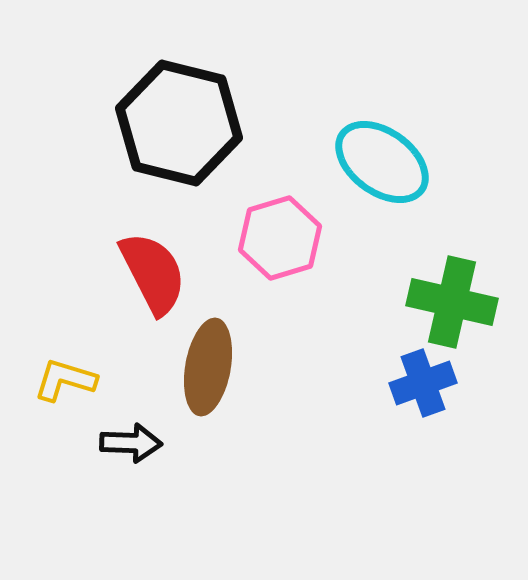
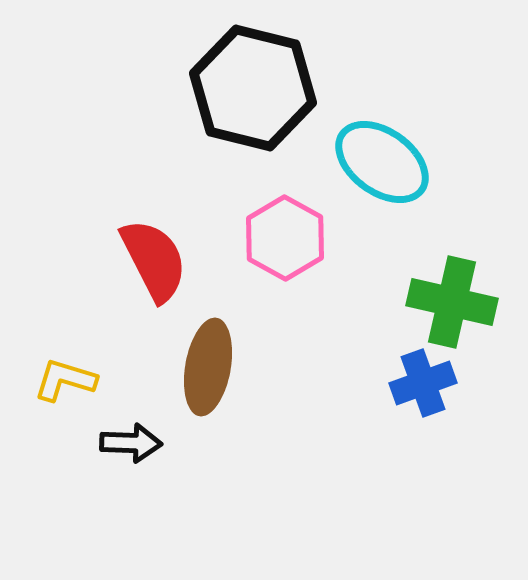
black hexagon: moved 74 px right, 35 px up
pink hexagon: moved 5 px right; rotated 14 degrees counterclockwise
red semicircle: moved 1 px right, 13 px up
